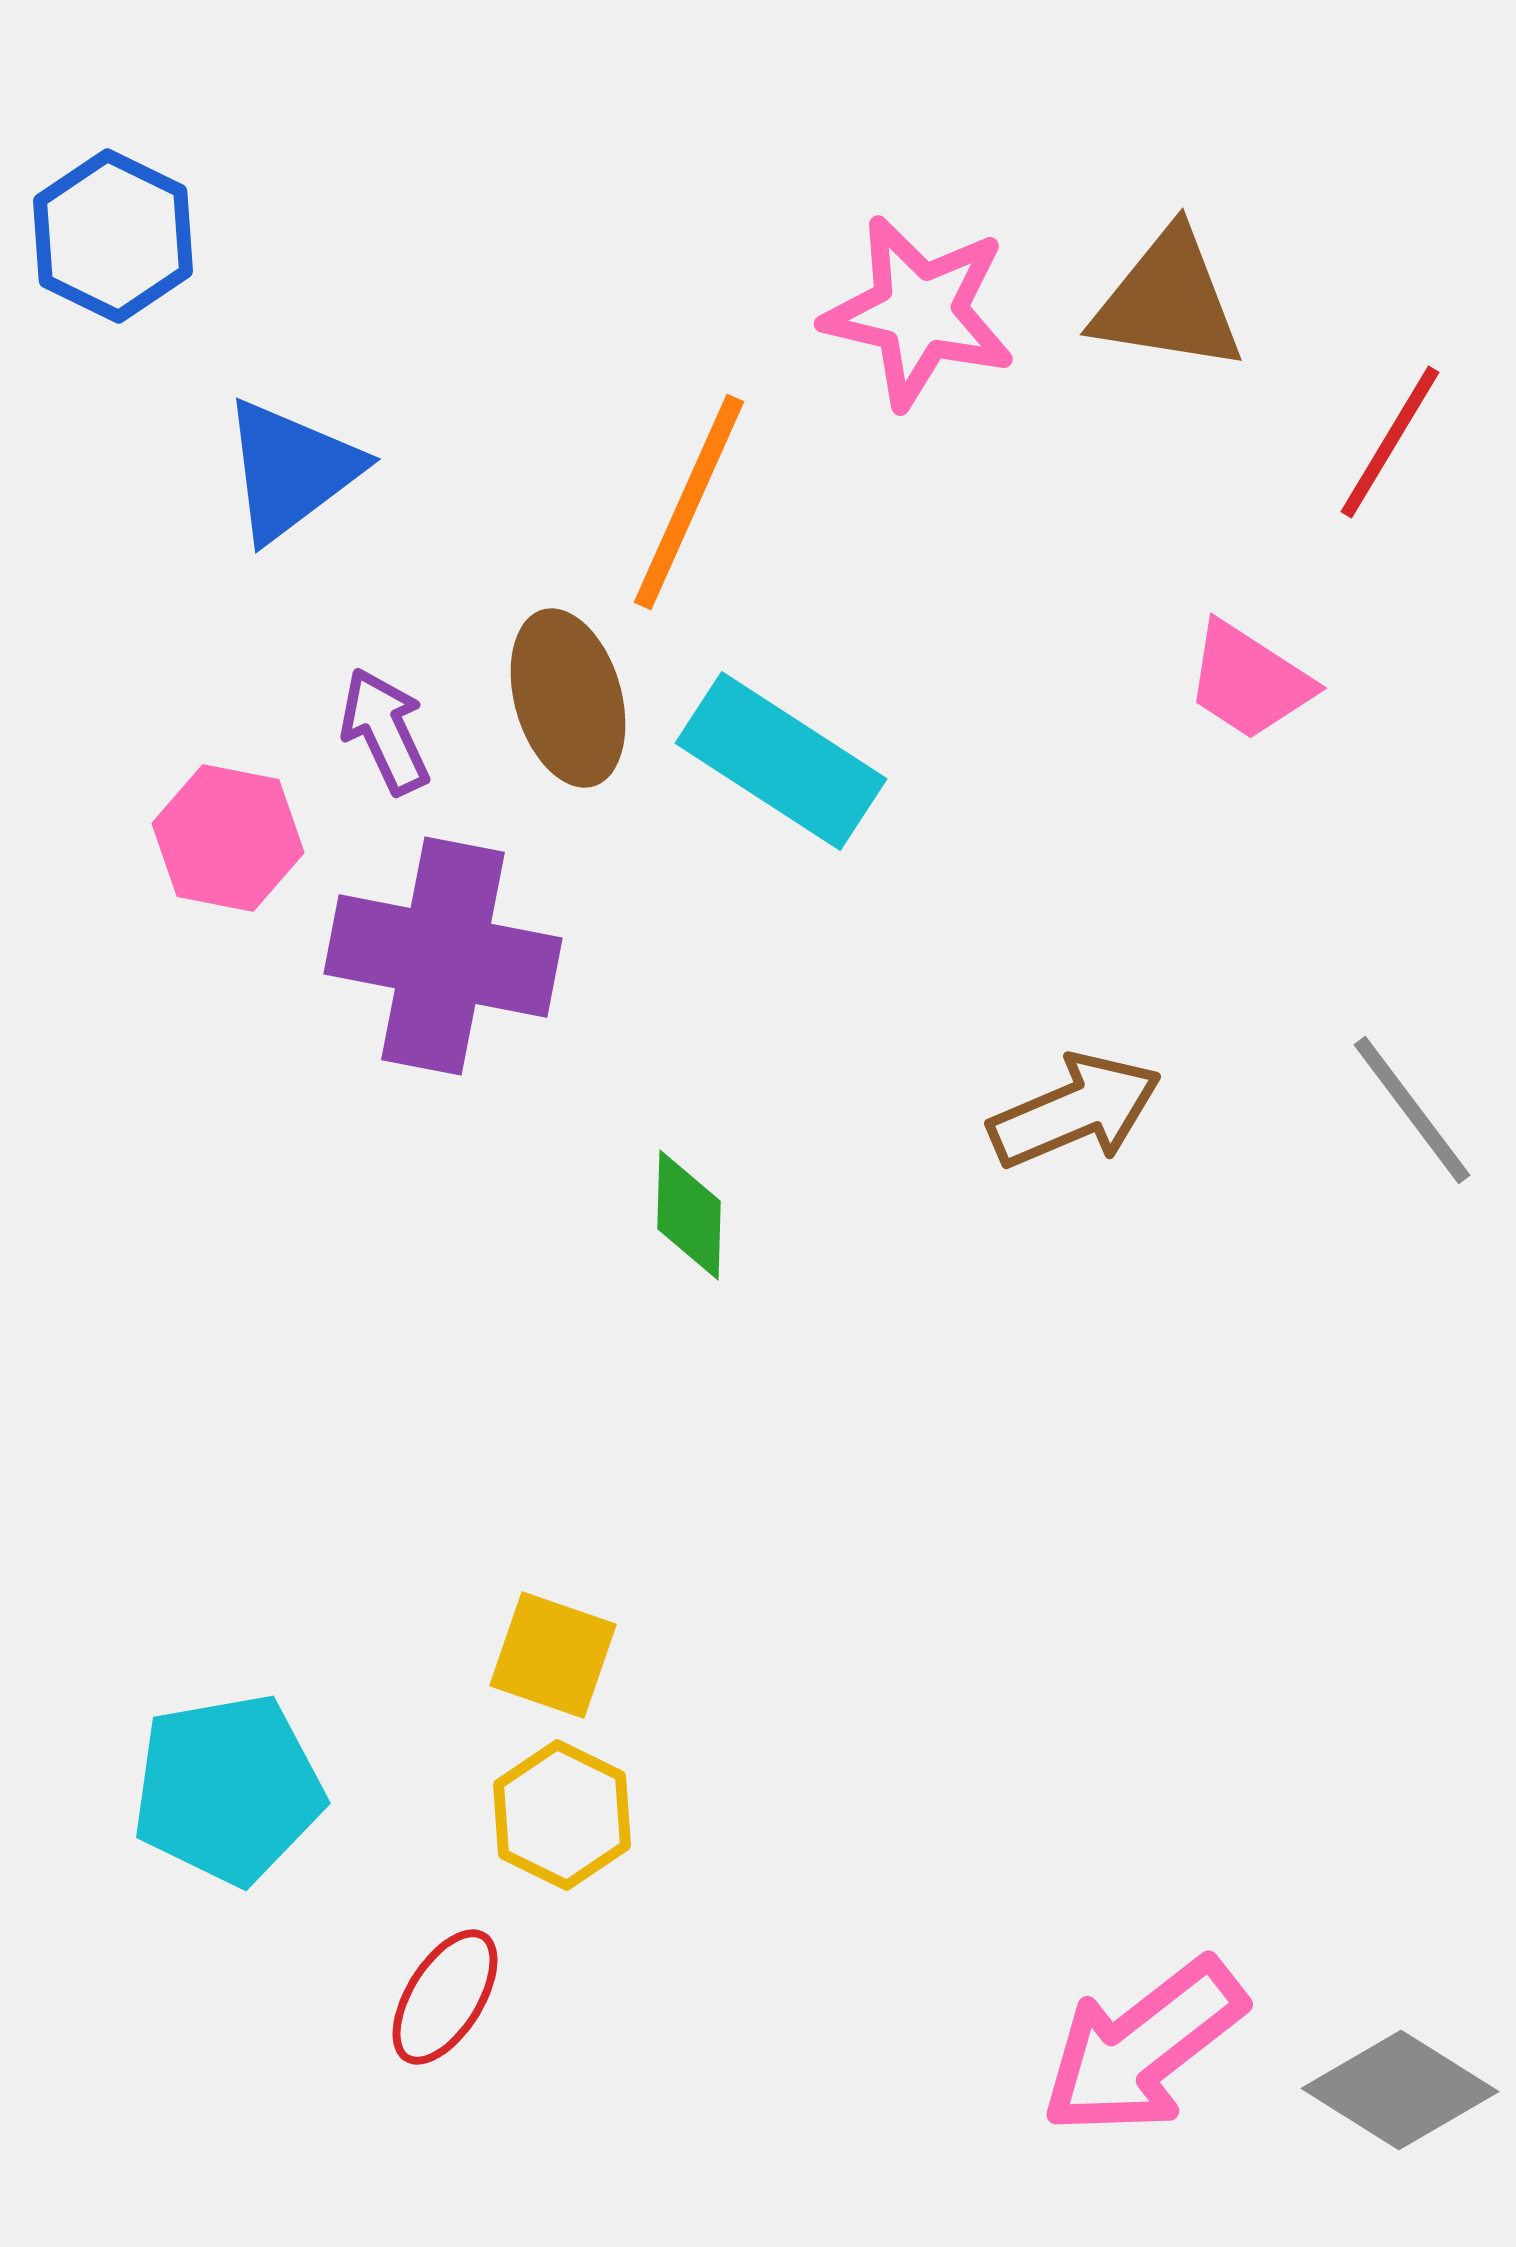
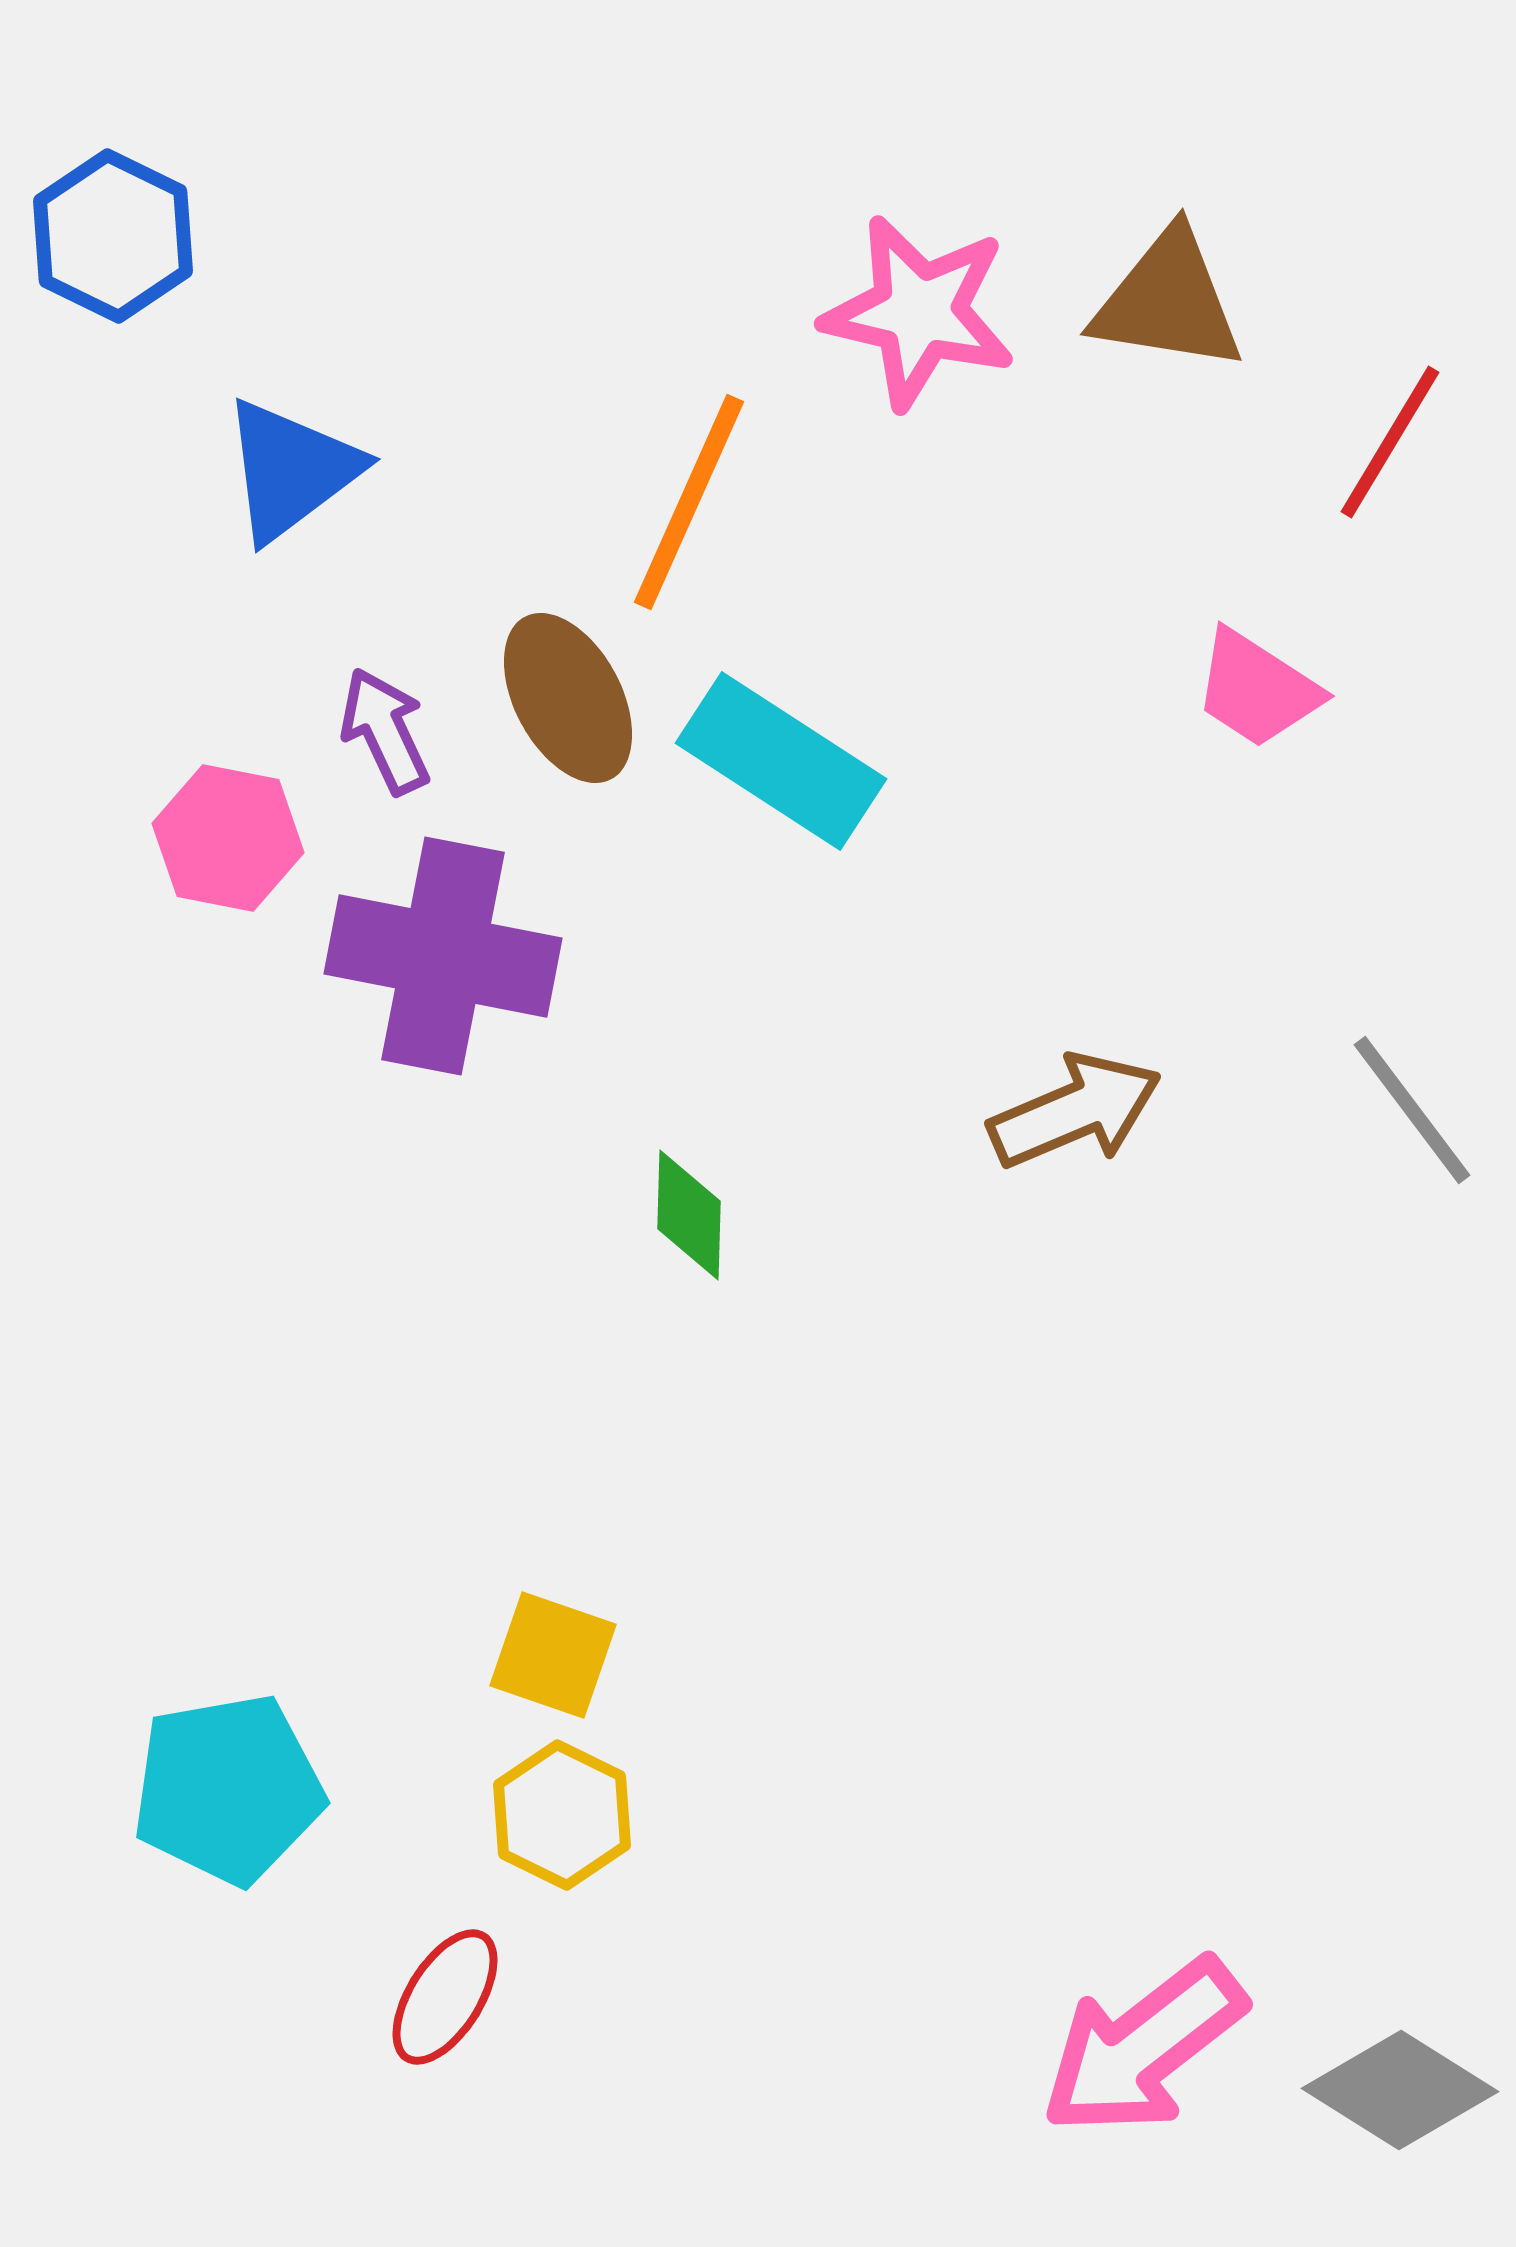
pink trapezoid: moved 8 px right, 8 px down
brown ellipse: rotated 12 degrees counterclockwise
